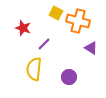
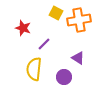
orange cross: moved 1 px right, 1 px up; rotated 25 degrees counterclockwise
purple triangle: moved 13 px left, 10 px down
purple circle: moved 5 px left
